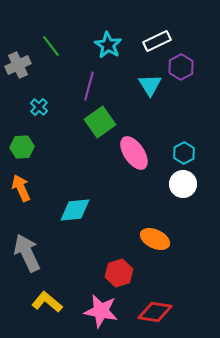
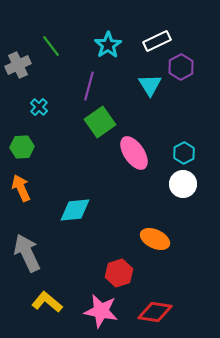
cyan star: rotated 8 degrees clockwise
